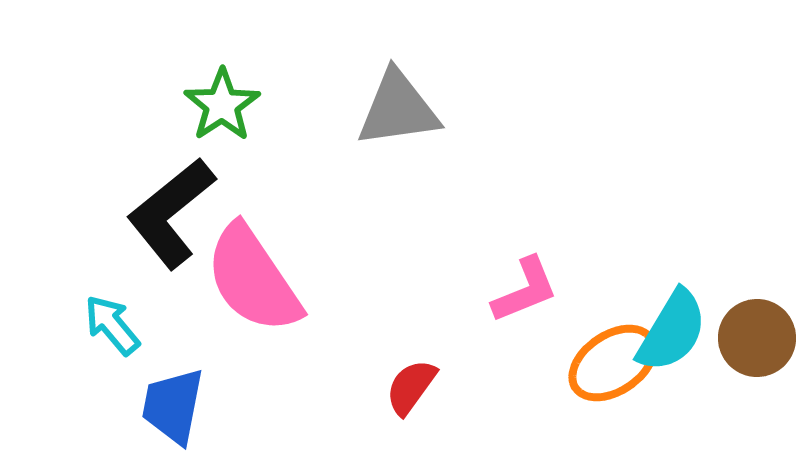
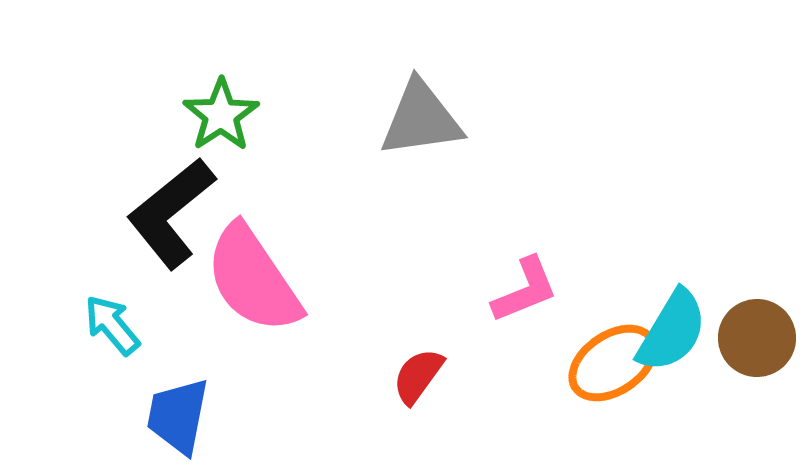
green star: moved 1 px left, 10 px down
gray triangle: moved 23 px right, 10 px down
red semicircle: moved 7 px right, 11 px up
blue trapezoid: moved 5 px right, 10 px down
